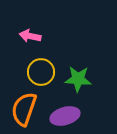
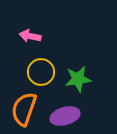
green star: rotated 12 degrees counterclockwise
